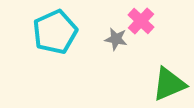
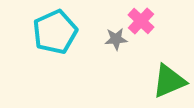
gray star: rotated 15 degrees counterclockwise
green triangle: moved 3 px up
